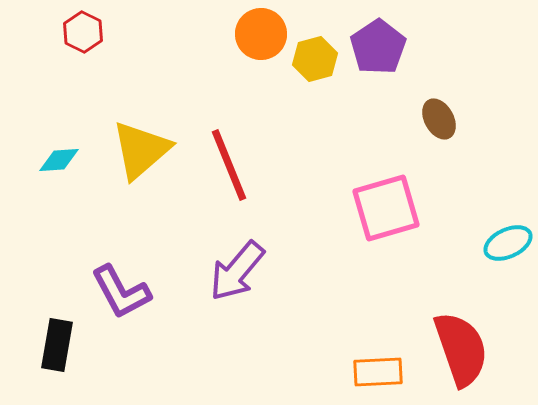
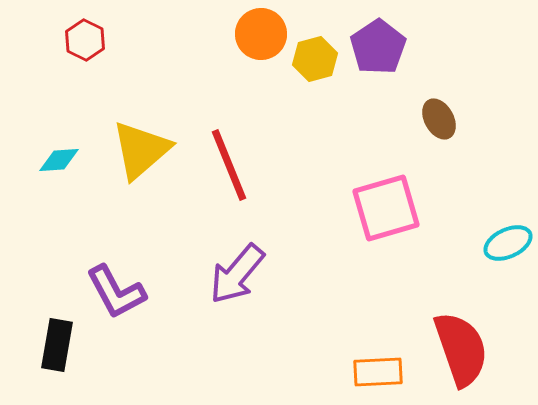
red hexagon: moved 2 px right, 8 px down
purple arrow: moved 3 px down
purple L-shape: moved 5 px left
